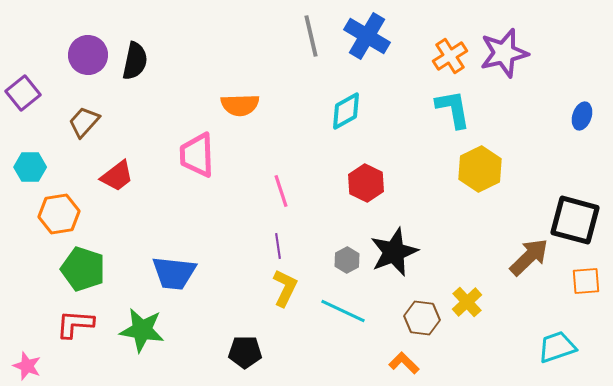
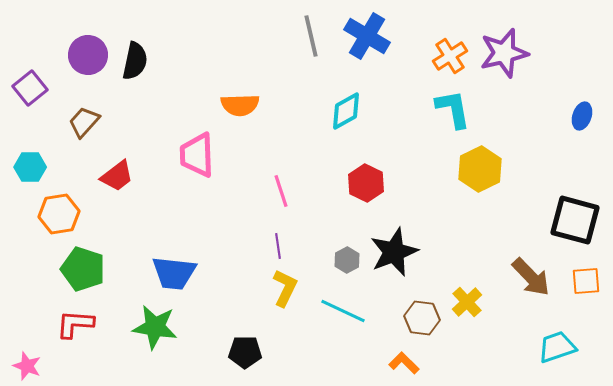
purple square: moved 7 px right, 5 px up
brown arrow: moved 2 px right, 20 px down; rotated 90 degrees clockwise
green star: moved 13 px right, 3 px up
